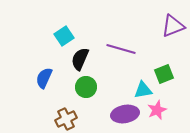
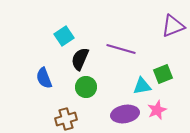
green square: moved 1 px left
blue semicircle: rotated 45 degrees counterclockwise
cyan triangle: moved 1 px left, 4 px up
brown cross: rotated 10 degrees clockwise
